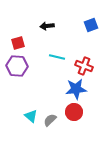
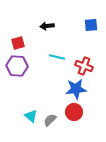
blue square: rotated 16 degrees clockwise
